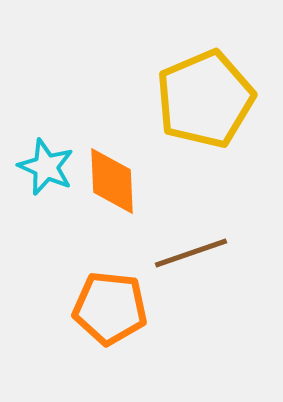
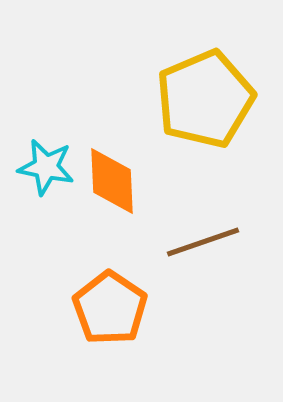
cyan star: rotated 12 degrees counterclockwise
brown line: moved 12 px right, 11 px up
orange pentagon: rotated 28 degrees clockwise
